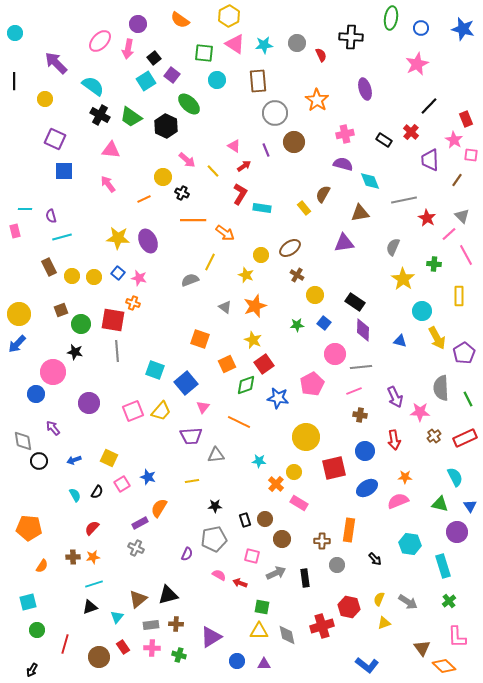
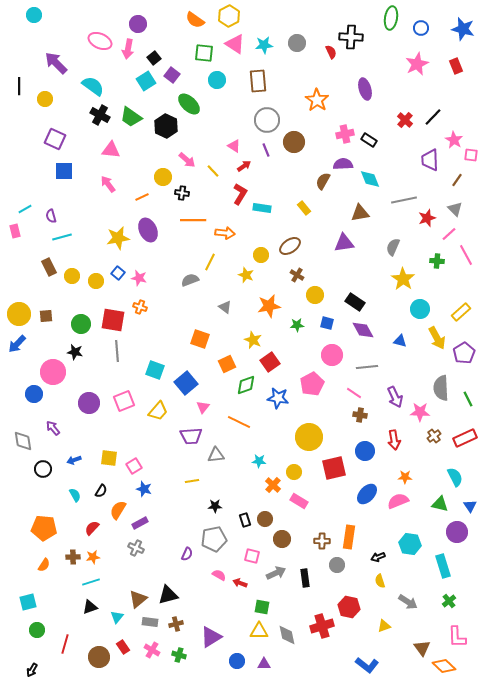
orange semicircle at (180, 20): moved 15 px right
cyan circle at (15, 33): moved 19 px right, 18 px up
pink ellipse at (100, 41): rotated 70 degrees clockwise
red semicircle at (321, 55): moved 10 px right, 3 px up
black line at (14, 81): moved 5 px right, 5 px down
black line at (429, 106): moved 4 px right, 11 px down
gray circle at (275, 113): moved 8 px left, 7 px down
red rectangle at (466, 119): moved 10 px left, 53 px up
red cross at (411, 132): moved 6 px left, 12 px up
black rectangle at (384, 140): moved 15 px left
purple semicircle at (343, 164): rotated 18 degrees counterclockwise
cyan diamond at (370, 181): moved 2 px up
black cross at (182, 193): rotated 16 degrees counterclockwise
brown semicircle at (323, 194): moved 13 px up
orange line at (144, 199): moved 2 px left, 2 px up
cyan line at (25, 209): rotated 32 degrees counterclockwise
gray triangle at (462, 216): moved 7 px left, 7 px up
red star at (427, 218): rotated 24 degrees clockwise
orange arrow at (225, 233): rotated 30 degrees counterclockwise
yellow star at (118, 238): rotated 15 degrees counterclockwise
purple ellipse at (148, 241): moved 11 px up
brown ellipse at (290, 248): moved 2 px up
green cross at (434, 264): moved 3 px right, 3 px up
yellow circle at (94, 277): moved 2 px right, 4 px down
yellow rectangle at (459, 296): moved 2 px right, 16 px down; rotated 48 degrees clockwise
orange cross at (133, 303): moved 7 px right, 4 px down
orange star at (255, 306): moved 14 px right; rotated 10 degrees clockwise
brown square at (61, 310): moved 15 px left, 6 px down; rotated 16 degrees clockwise
cyan circle at (422, 311): moved 2 px left, 2 px up
blue square at (324, 323): moved 3 px right; rotated 24 degrees counterclockwise
purple diamond at (363, 330): rotated 30 degrees counterclockwise
pink circle at (335, 354): moved 3 px left, 1 px down
red square at (264, 364): moved 6 px right, 2 px up
gray line at (361, 367): moved 6 px right
pink line at (354, 391): moved 2 px down; rotated 56 degrees clockwise
blue circle at (36, 394): moved 2 px left
pink square at (133, 411): moved 9 px left, 10 px up
yellow trapezoid at (161, 411): moved 3 px left
yellow circle at (306, 437): moved 3 px right
yellow square at (109, 458): rotated 18 degrees counterclockwise
black circle at (39, 461): moved 4 px right, 8 px down
blue star at (148, 477): moved 4 px left, 12 px down
pink square at (122, 484): moved 12 px right, 18 px up
orange cross at (276, 484): moved 3 px left, 1 px down
blue ellipse at (367, 488): moved 6 px down; rotated 15 degrees counterclockwise
black semicircle at (97, 492): moved 4 px right, 1 px up
pink rectangle at (299, 503): moved 2 px up
orange semicircle at (159, 508): moved 41 px left, 2 px down
orange pentagon at (29, 528): moved 15 px right
orange rectangle at (349, 530): moved 7 px down
black arrow at (375, 559): moved 3 px right, 2 px up; rotated 112 degrees clockwise
orange semicircle at (42, 566): moved 2 px right, 1 px up
cyan line at (94, 584): moved 3 px left, 2 px up
yellow semicircle at (379, 599): moved 1 px right, 18 px up; rotated 40 degrees counterclockwise
yellow triangle at (384, 623): moved 3 px down
brown cross at (176, 624): rotated 16 degrees counterclockwise
gray rectangle at (151, 625): moved 1 px left, 3 px up; rotated 14 degrees clockwise
pink cross at (152, 648): moved 2 px down; rotated 28 degrees clockwise
